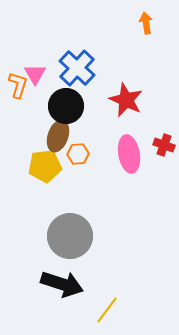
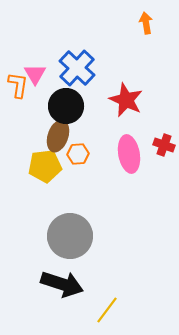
orange L-shape: rotated 8 degrees counterclockwise
